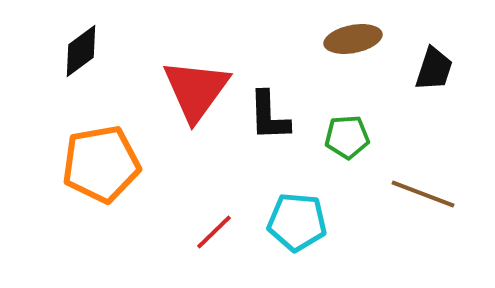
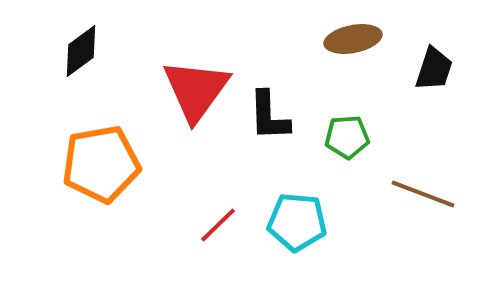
red line: moved 4 px right, 7 px up
